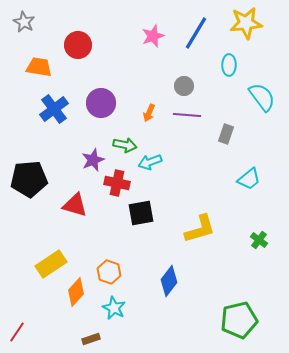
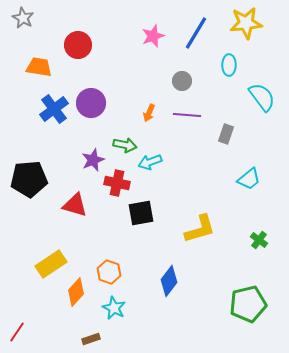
gray star: moved 1 px left, 4 px up
gray circle: moved 2 px left, 5 px up
purple circle: moved 10 px left
green pentagon: moved 9 px right, 16 px up
